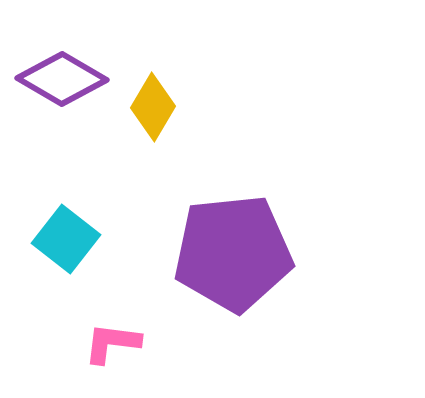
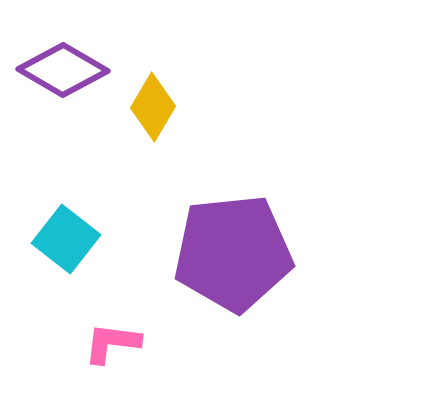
purple diamond: moved 1 px right, 9 px up
